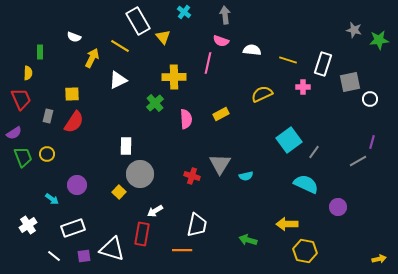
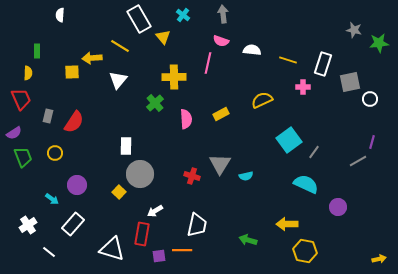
cyan cross at (184, 12): moved 1 px left, 3 px down
gray arrow at (225, 15): moved 2 px left, 1 px up
white rectangle at (138, 21): moved 1 px right, 2 px up
white semicircle at (74, 37): moved 14 px left, 22 px up; rotated 72 degrees clockwise
green star at (379, 40): moved 3 px down
green rectangle at (40, 52): moved 3 px left, 1 px up
yellow arrow at (92, 58): rotated 120 degrees counterclockwise
white triangle at (118, 80): rotated 24 degrees counterclockwise
yellow square at (72, 94): moved 22 px up
yellow semicircle at (262, 94): moved 6 px down
yellow circle at (47, 154): moved 8 px right, 1 px up
white rectangle at (73, 228): moved 4 px up; rotated 30 degrees counterclockwise
white line at (54, 256): moved 5 px left, 4 px up
purple square at (84, 256): moved 75 px right
